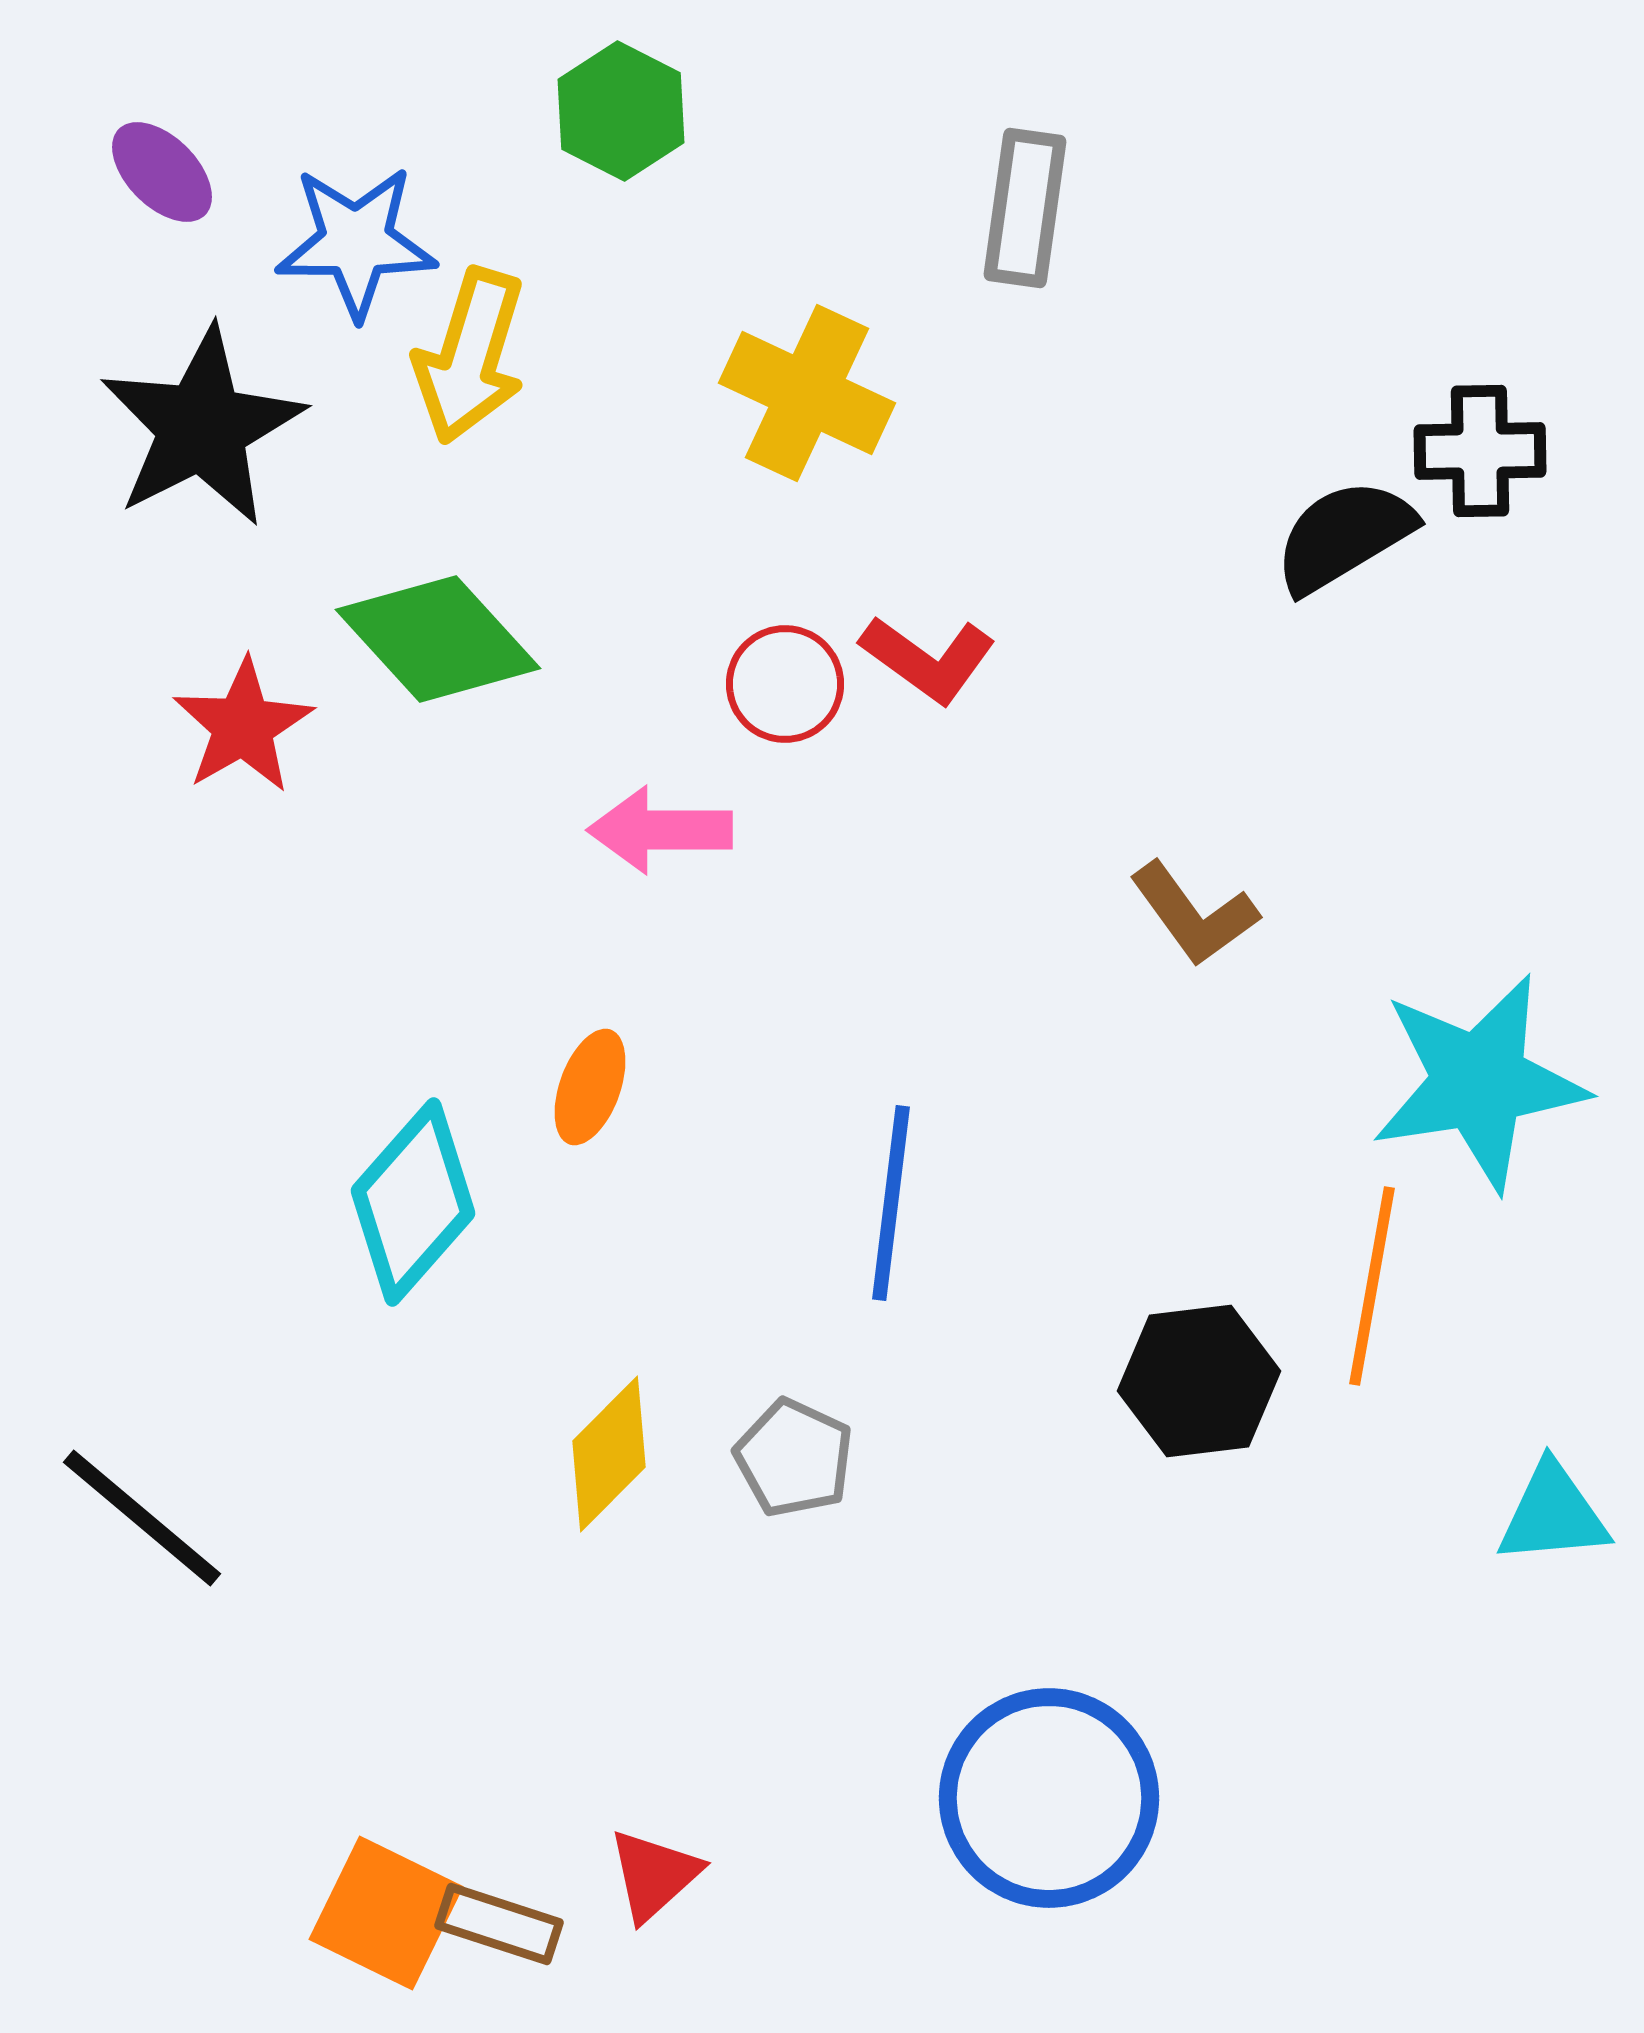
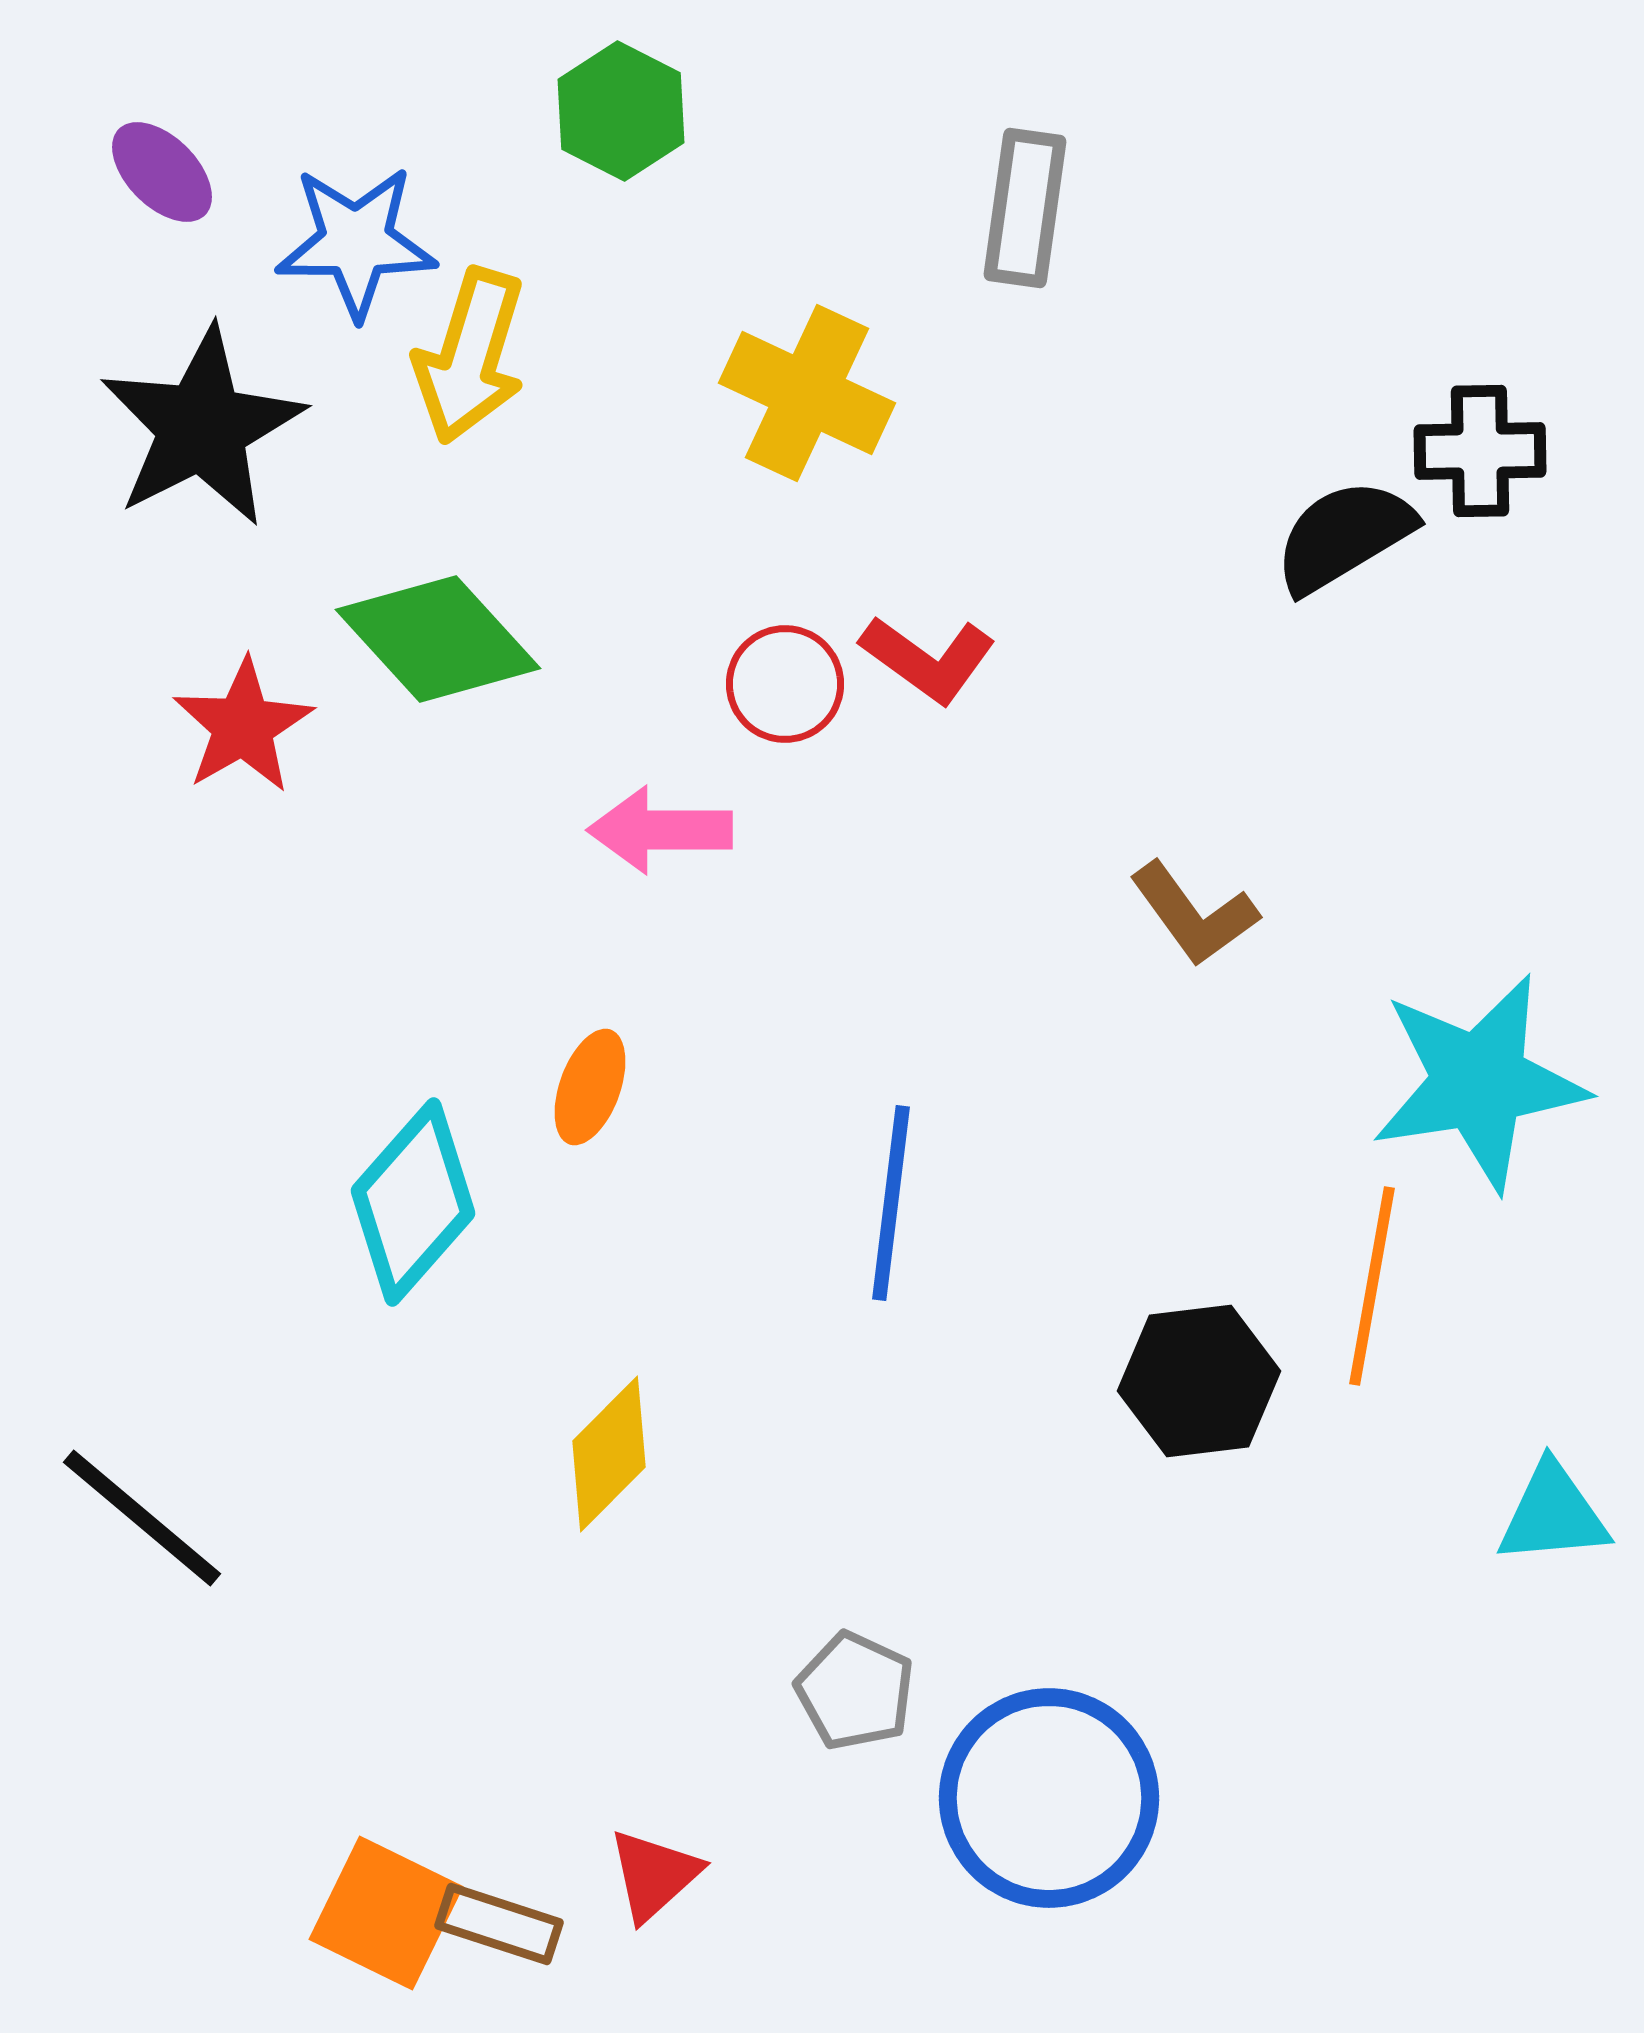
gray pentagon: moved 61 px right, 233 px down
